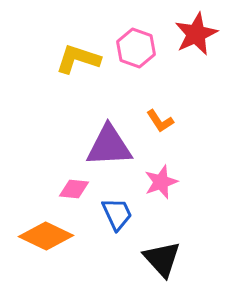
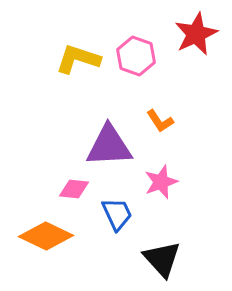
pink hexagon: moved 8 px down
